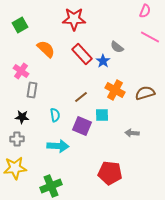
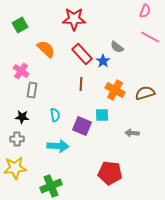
brown line: moved 13 px up; rotated 48 degrees counterclockwise
